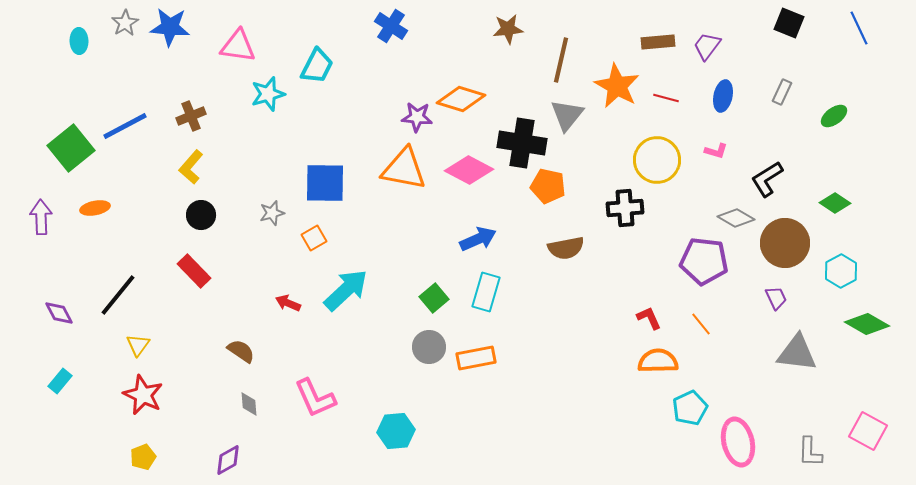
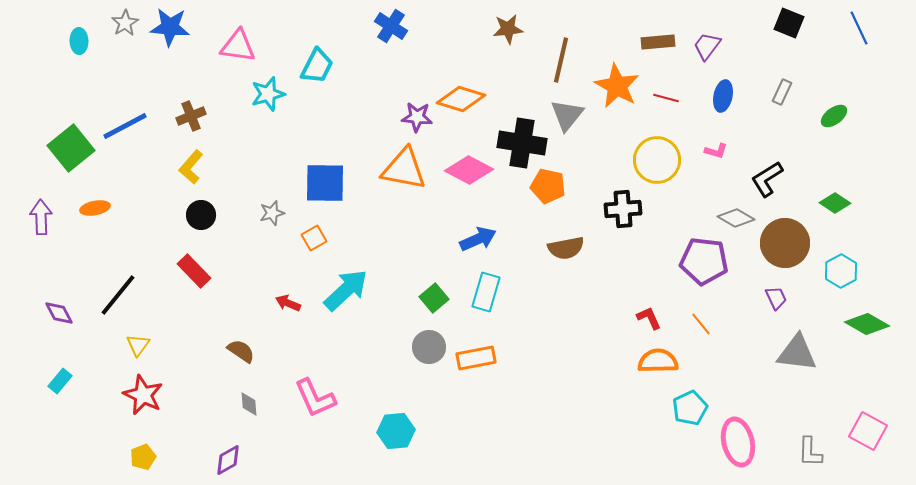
black cross at (625, 208): moved 2 px left, 1 px down
